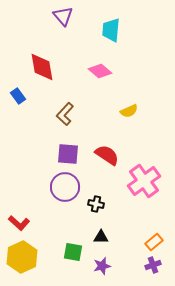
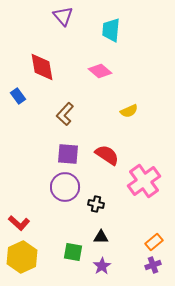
purple star: rotated 18 degrees counterclockwise
